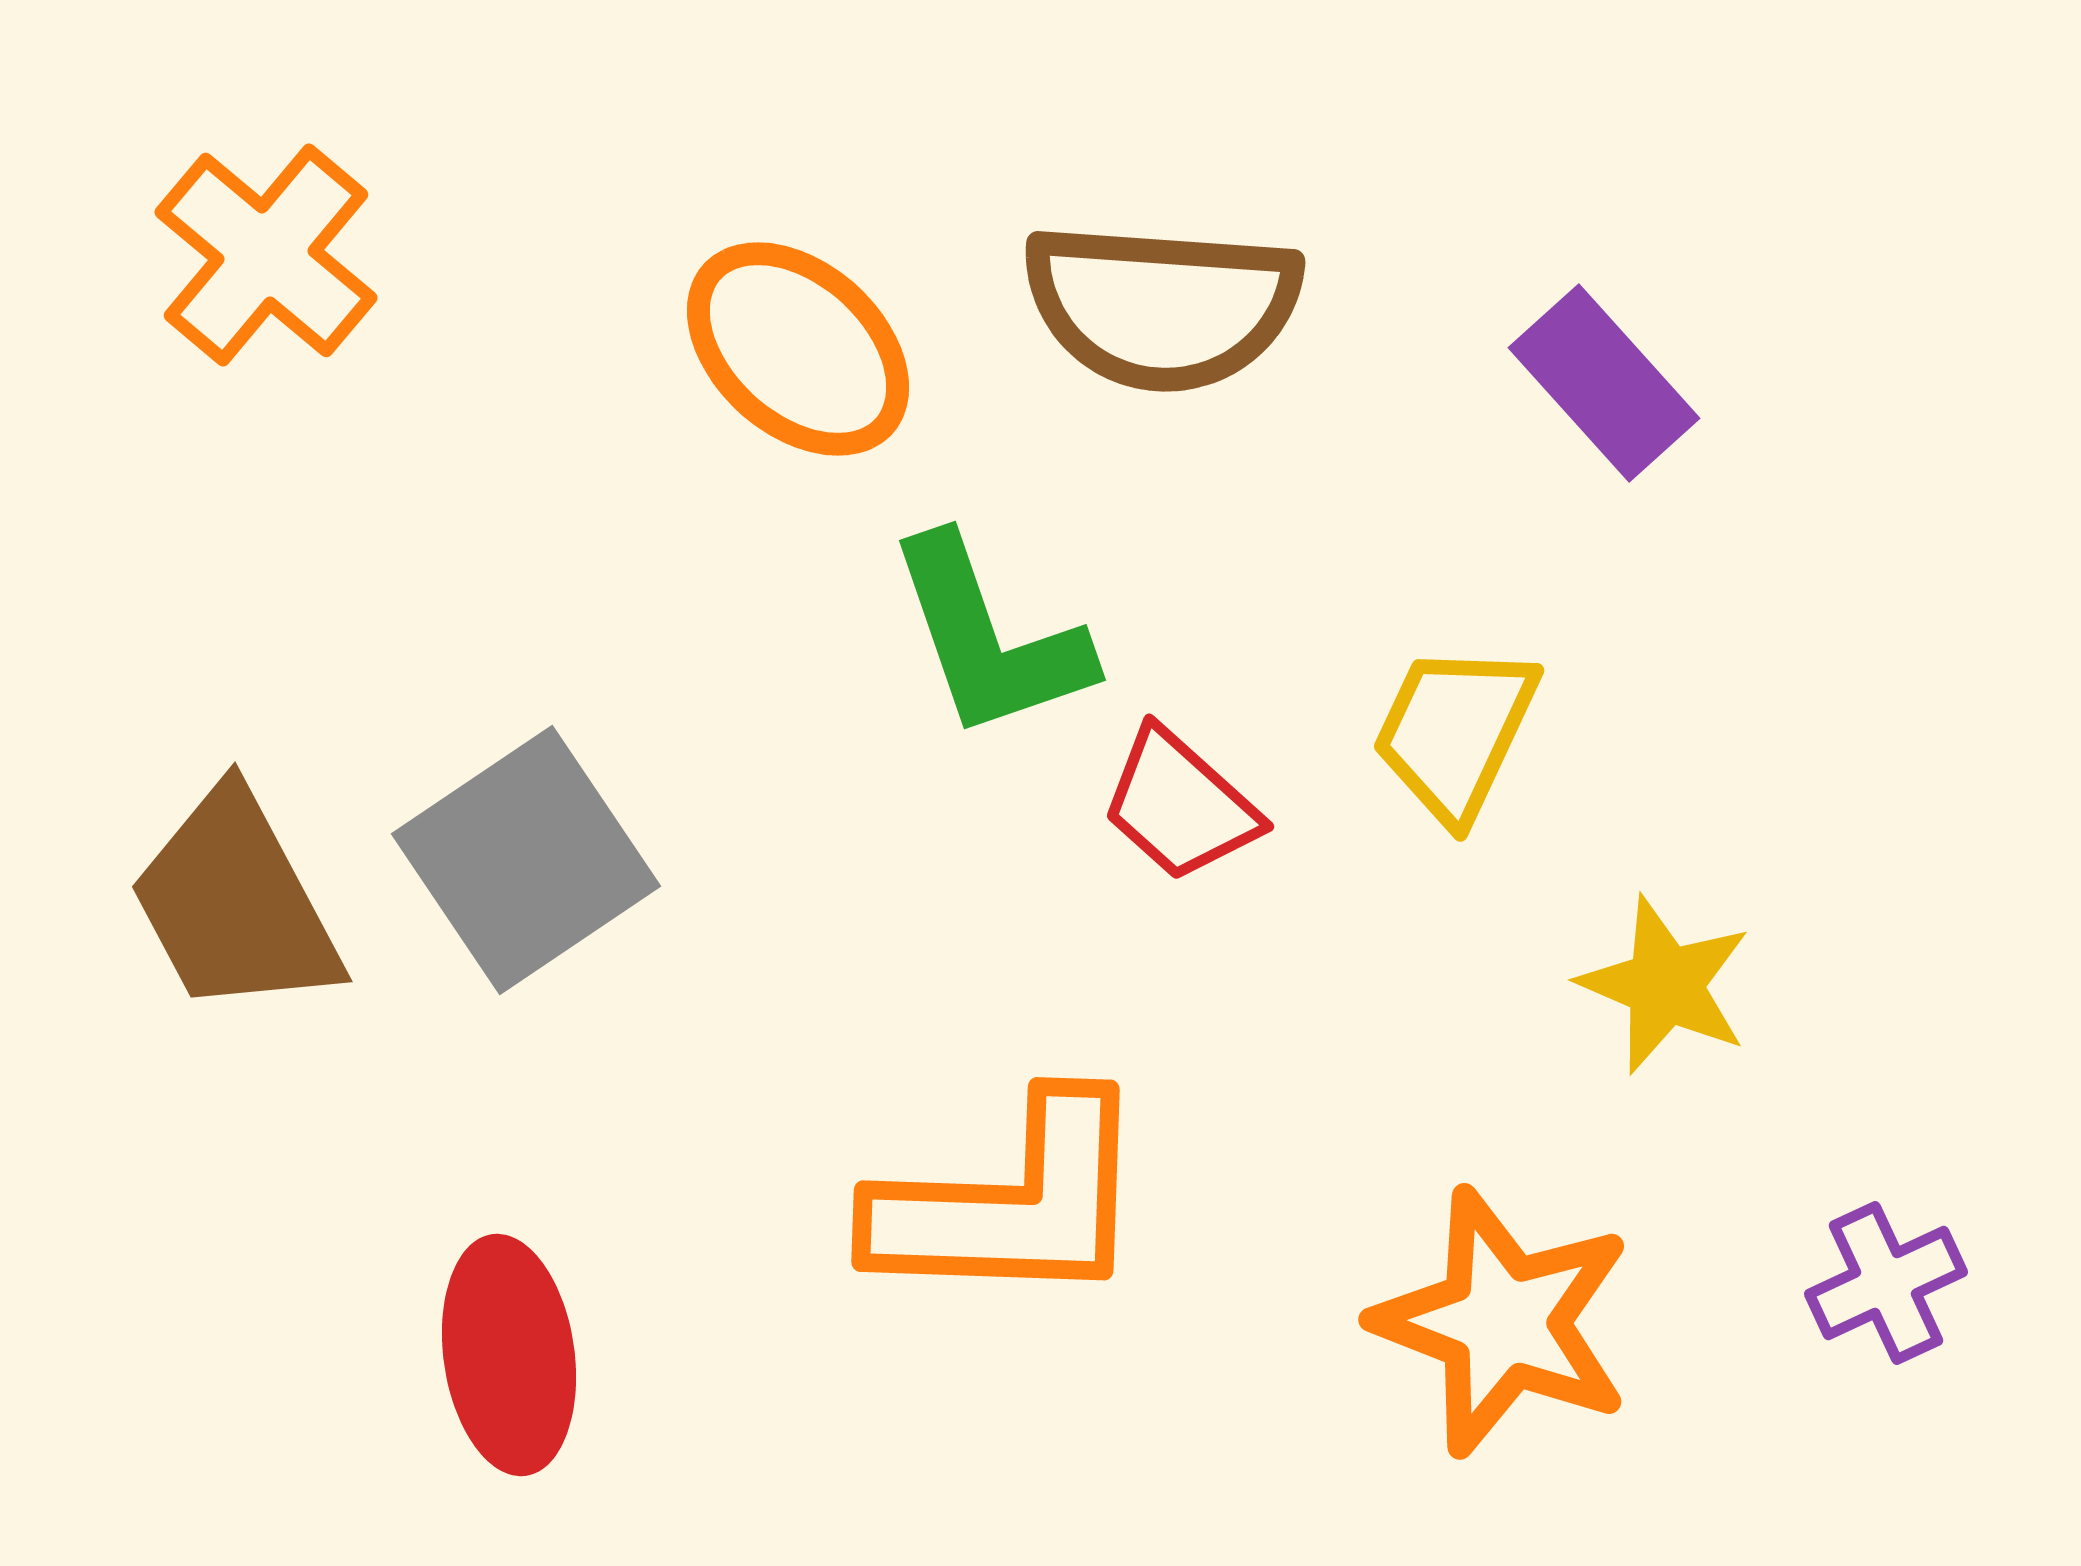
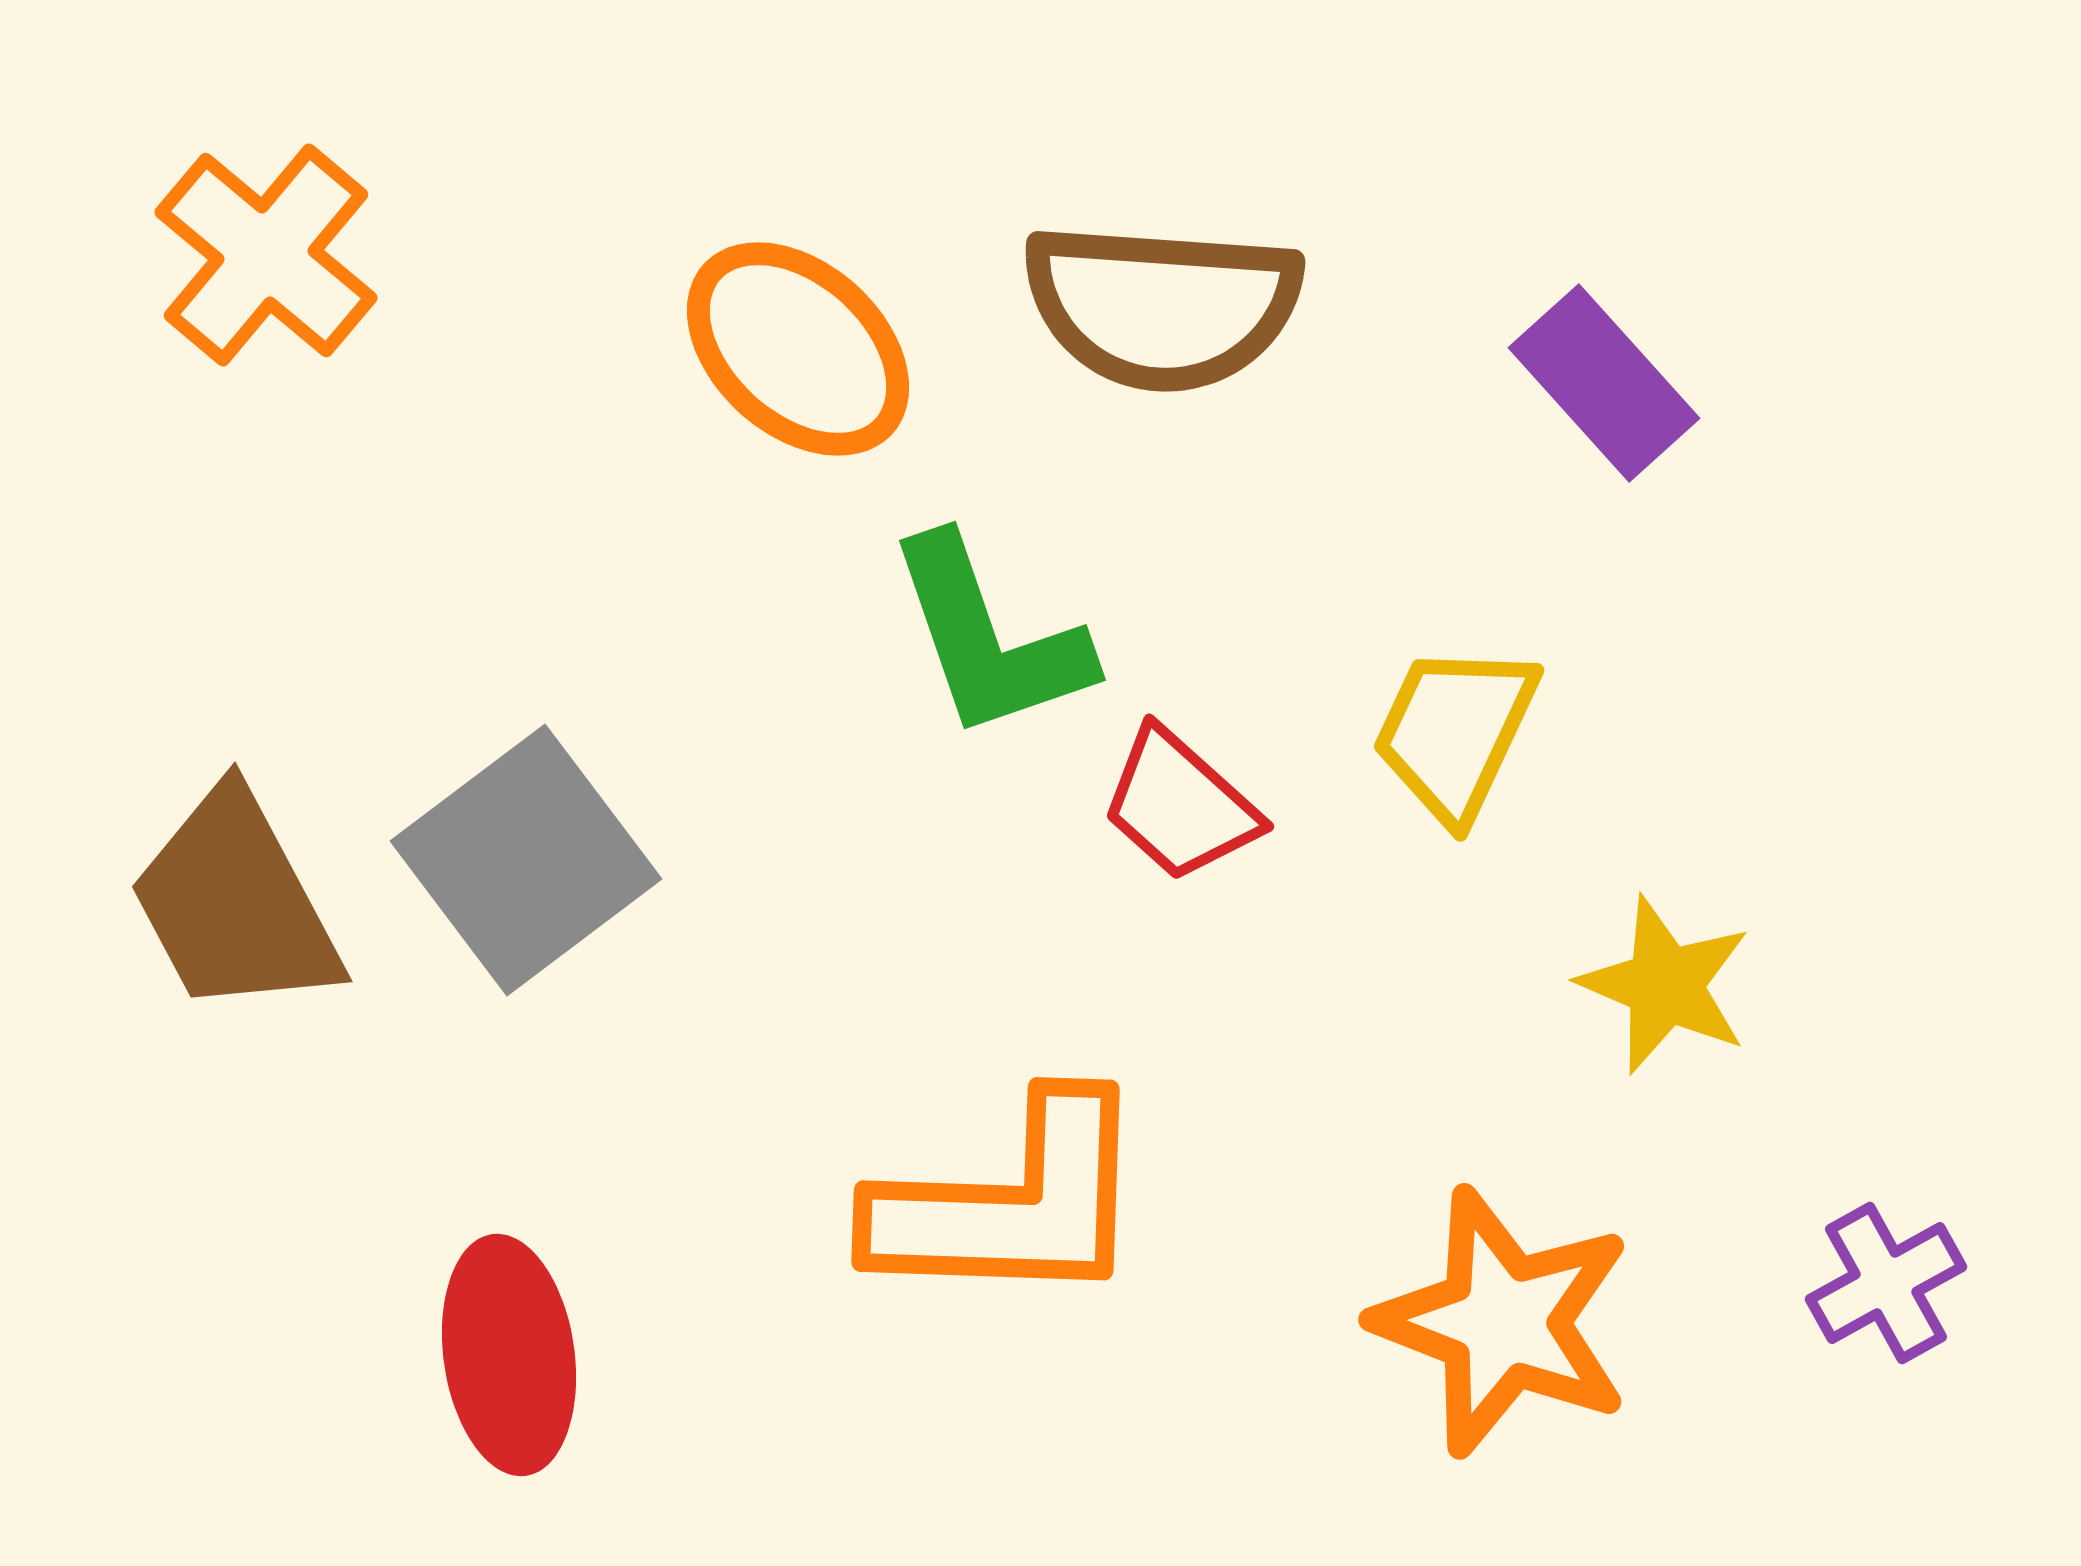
gray square: rotated 3 degrees counterclockwise
purple cross: rotated 4 degrees counterclockwise
